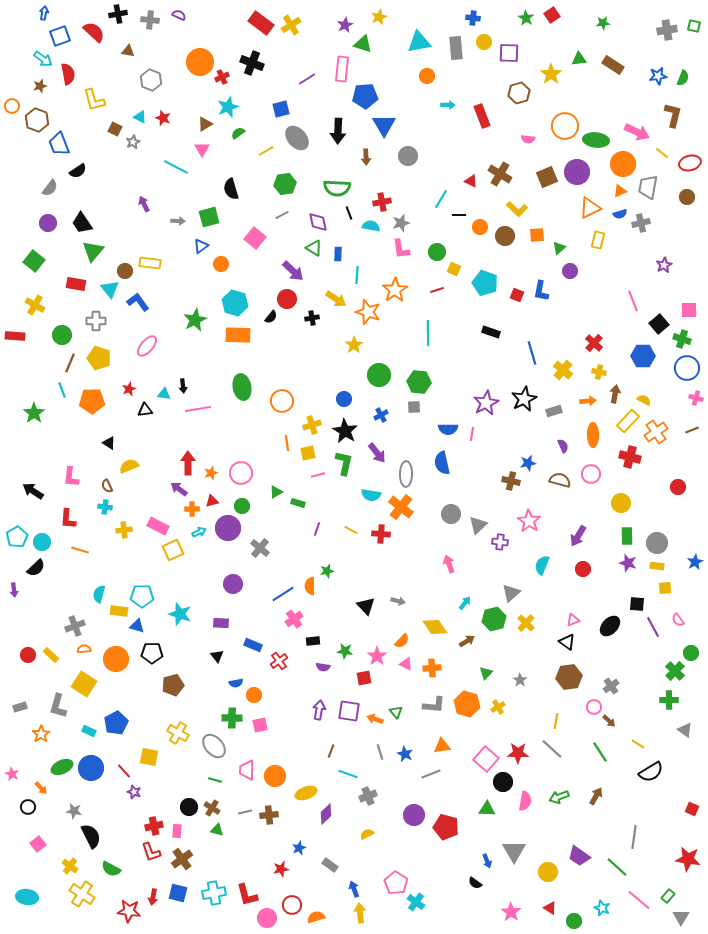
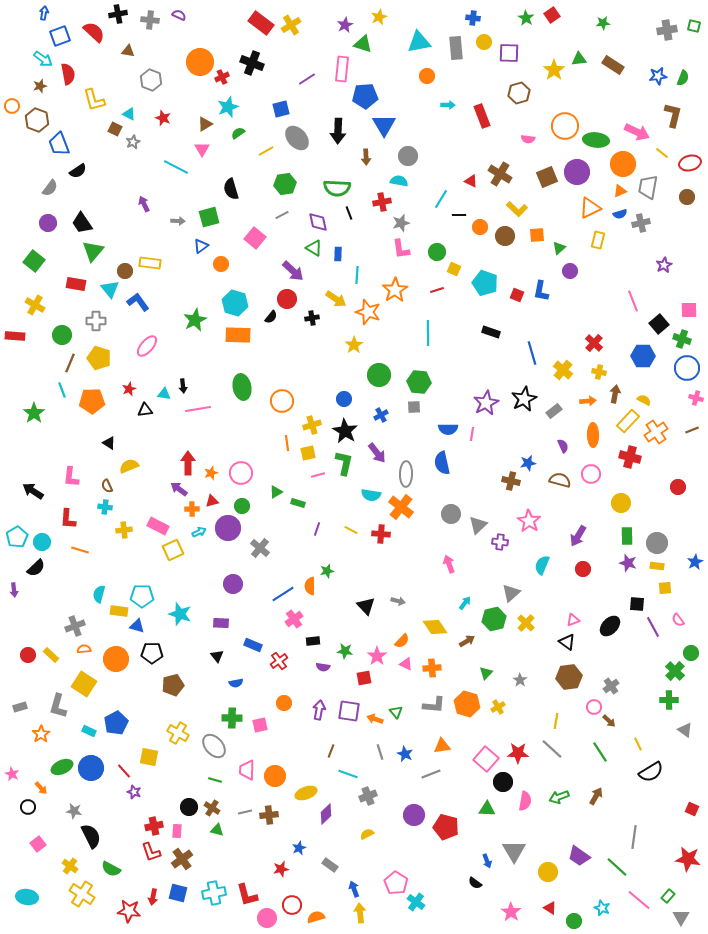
yellow star at (551, 74): moved 3 px right, 4 px up
cyan triangle at (140, 117): moved 11 px left, 3 px up
cyan semicircle at (371, 226): moved 28 px right, 45 px up
gray rectangle at (554, 411): rotated 21 degrees counterclockwise
orange circle at (254, 695): moved 30 px right, 8 px down
yellow line at (638, 744): rotated 32 degrees clockwise
